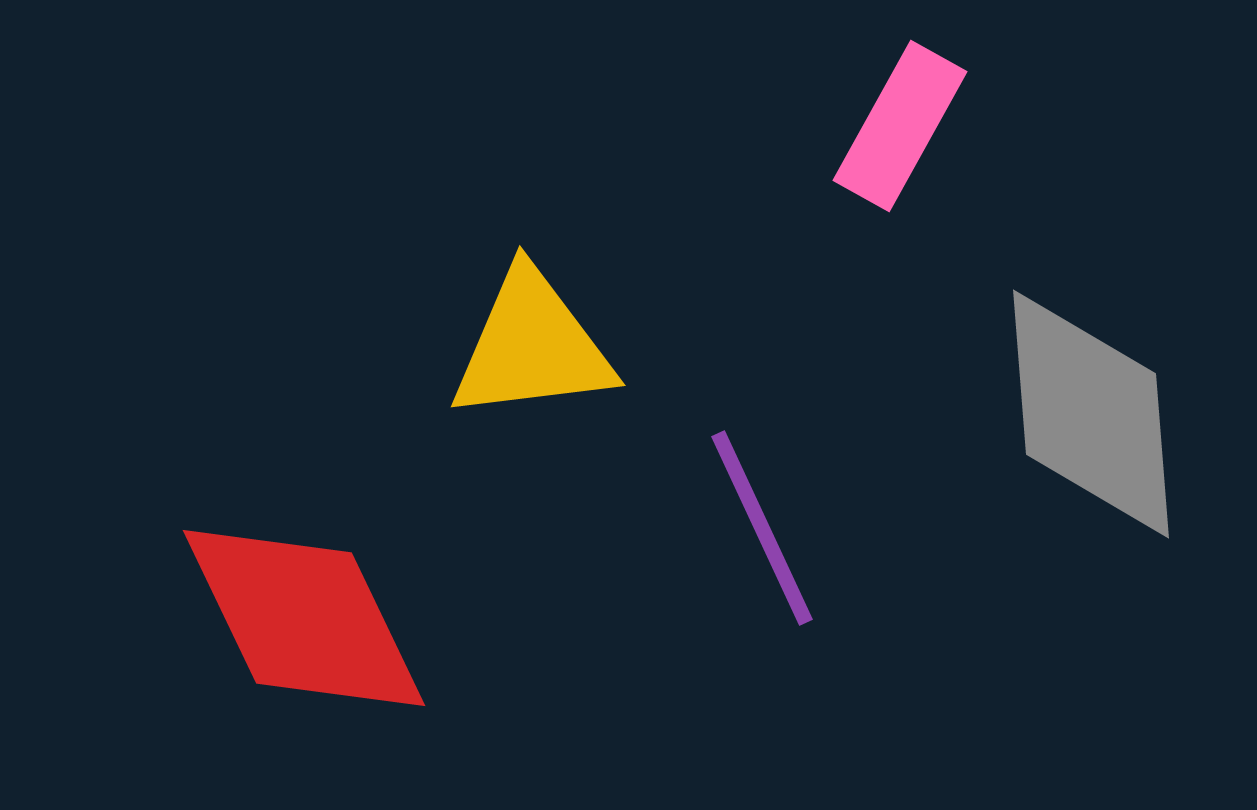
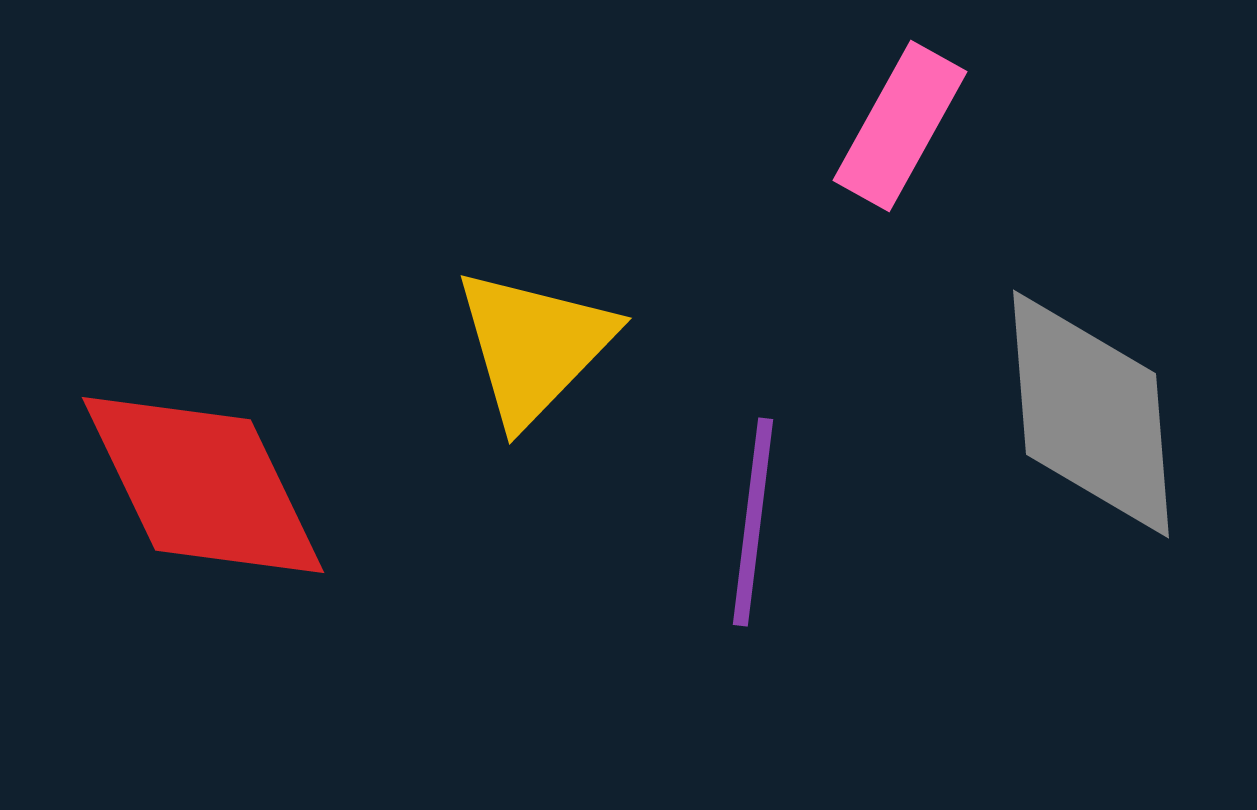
yellow triangle: moved 2 px right; rotated 39 degrees counterclockwise
purple line: moved 9 px left, 6 px up; rotated 32 degrees clockwise
red diamond: moved 101 px left, 133 px up
